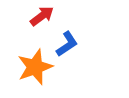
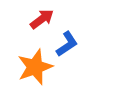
red arrow: moved 3 px down
